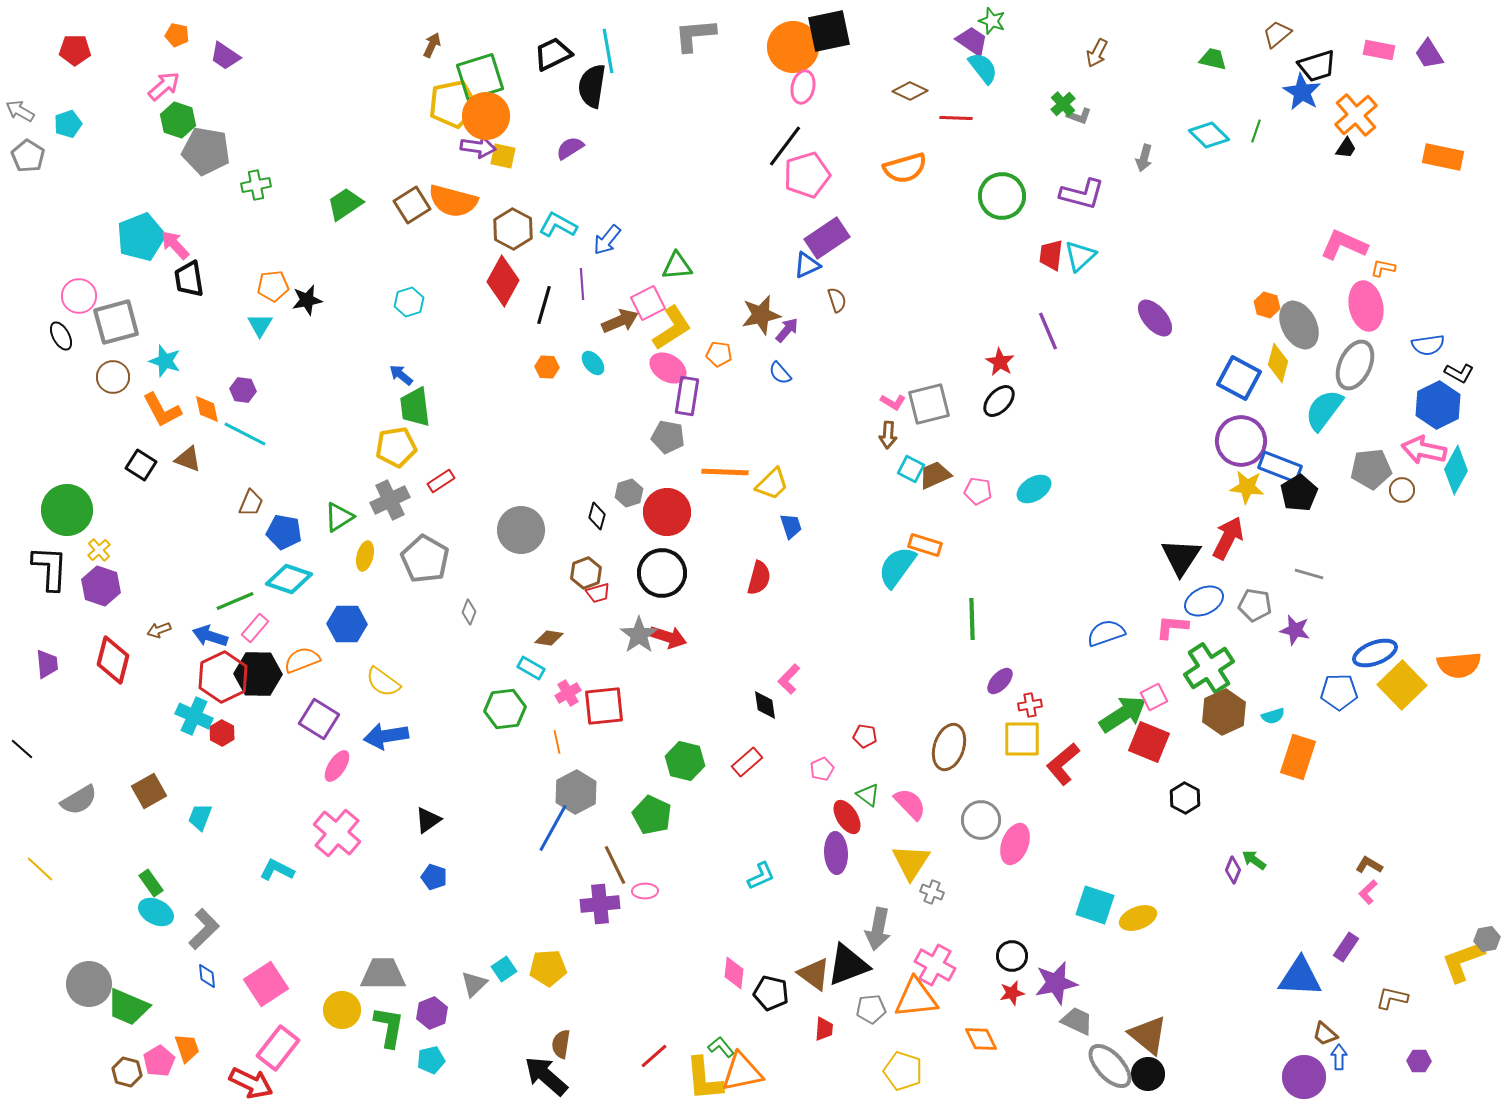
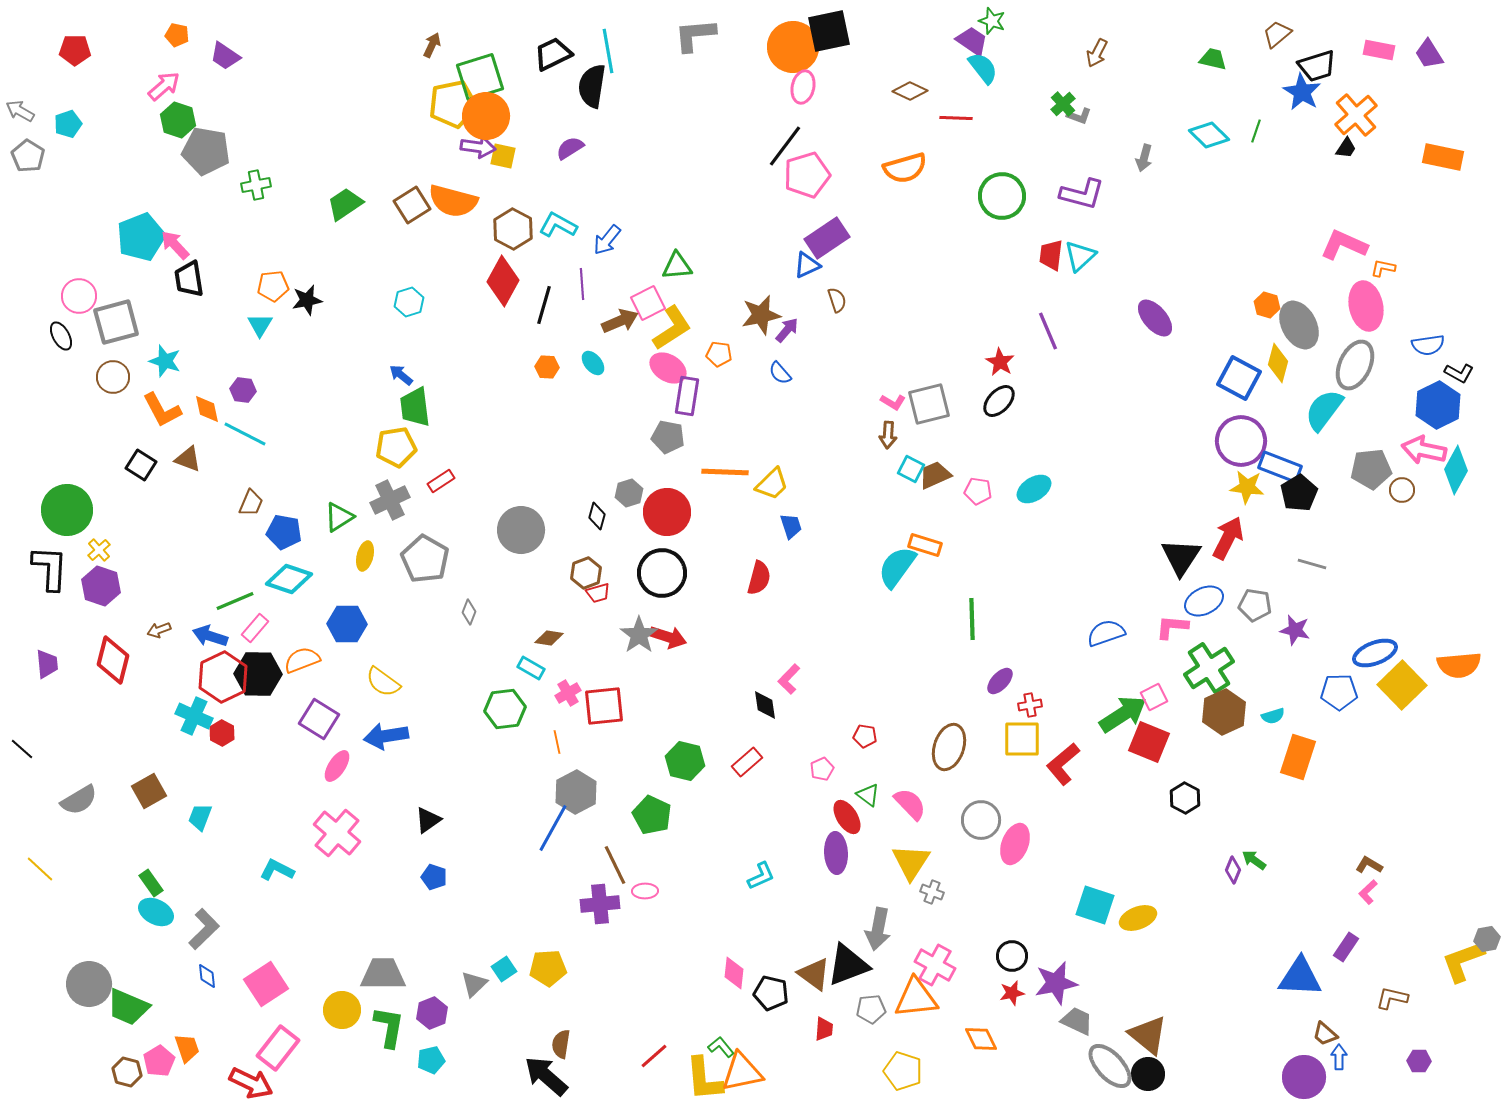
gray line at (1309, 574): moved 3 px right, 10 px up
